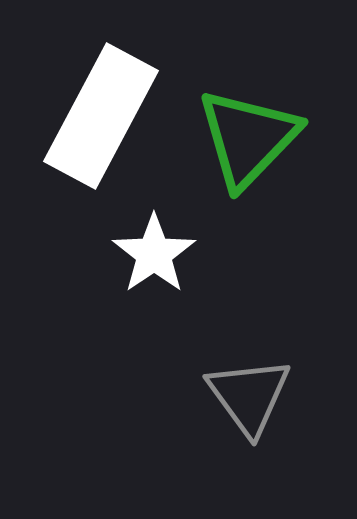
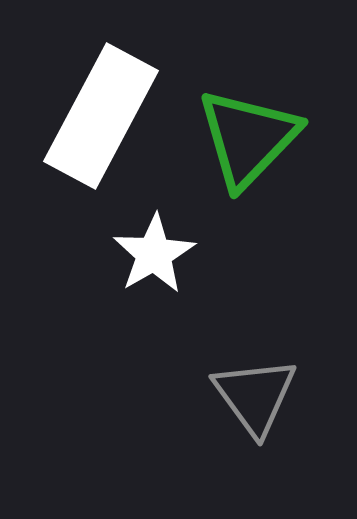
white star: rotated 4 degrees clockwise
gray triangle: moved 6 px right
